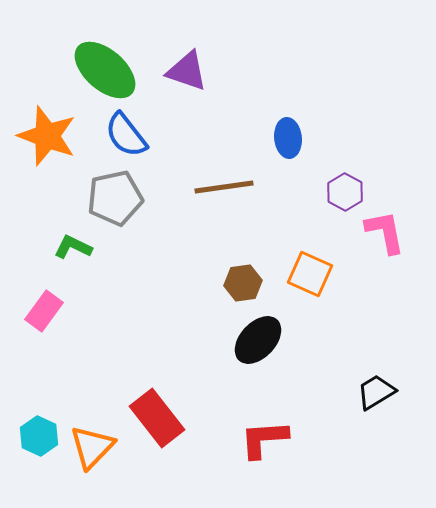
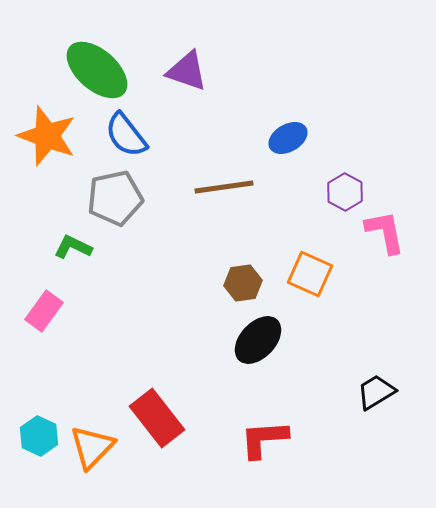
green ellipse: moved 8 px left
blue ellipse: rotated 66 degrees clockwise
